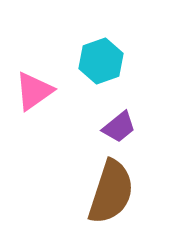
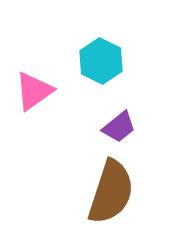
cyan hexagon: rotated 15 degrees counterclockwise
